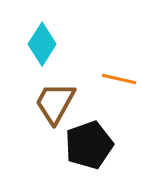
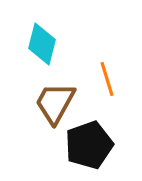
cyan diamond: rotated 18 degrees counterclockwise
orange line: moved 12 px left; rotated 60 degrees clockwise
